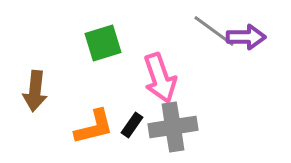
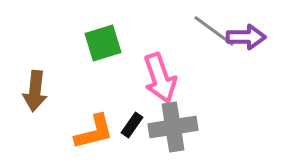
orange L-shape: moved 5 px down
